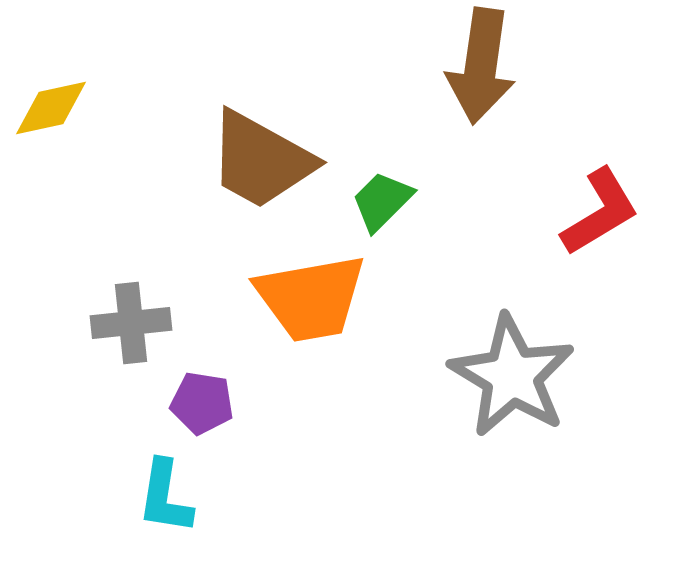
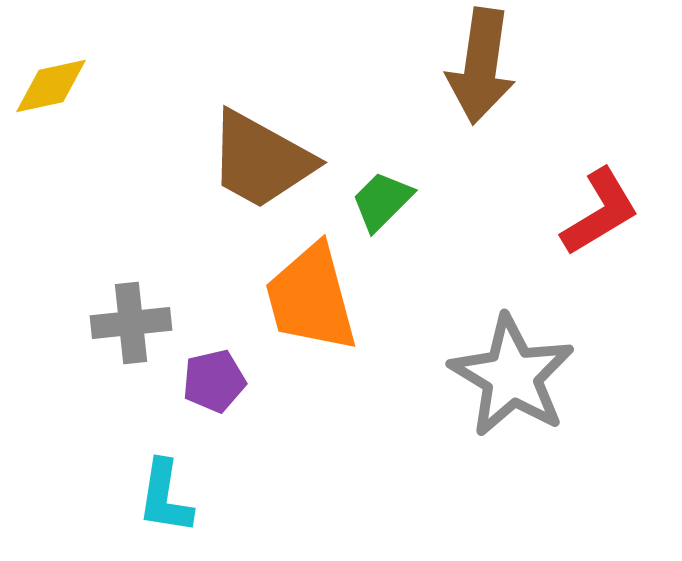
yellow diamond: moved 22 px up
orange trapezoid: rotated 85 degrees clockwise
purple pentagon: moved 12 px right, 22 px up; rotated 22 degrees counterclockwise
